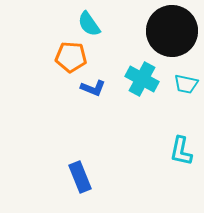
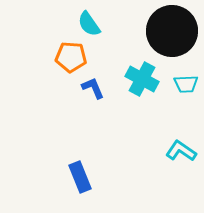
cyan trapezoid: rotated 15 degrees counterclockwise
blue L-shape: rotated 135 degrees counterclockwise
cyan L-shape: rotated 112 degrees clockwise
